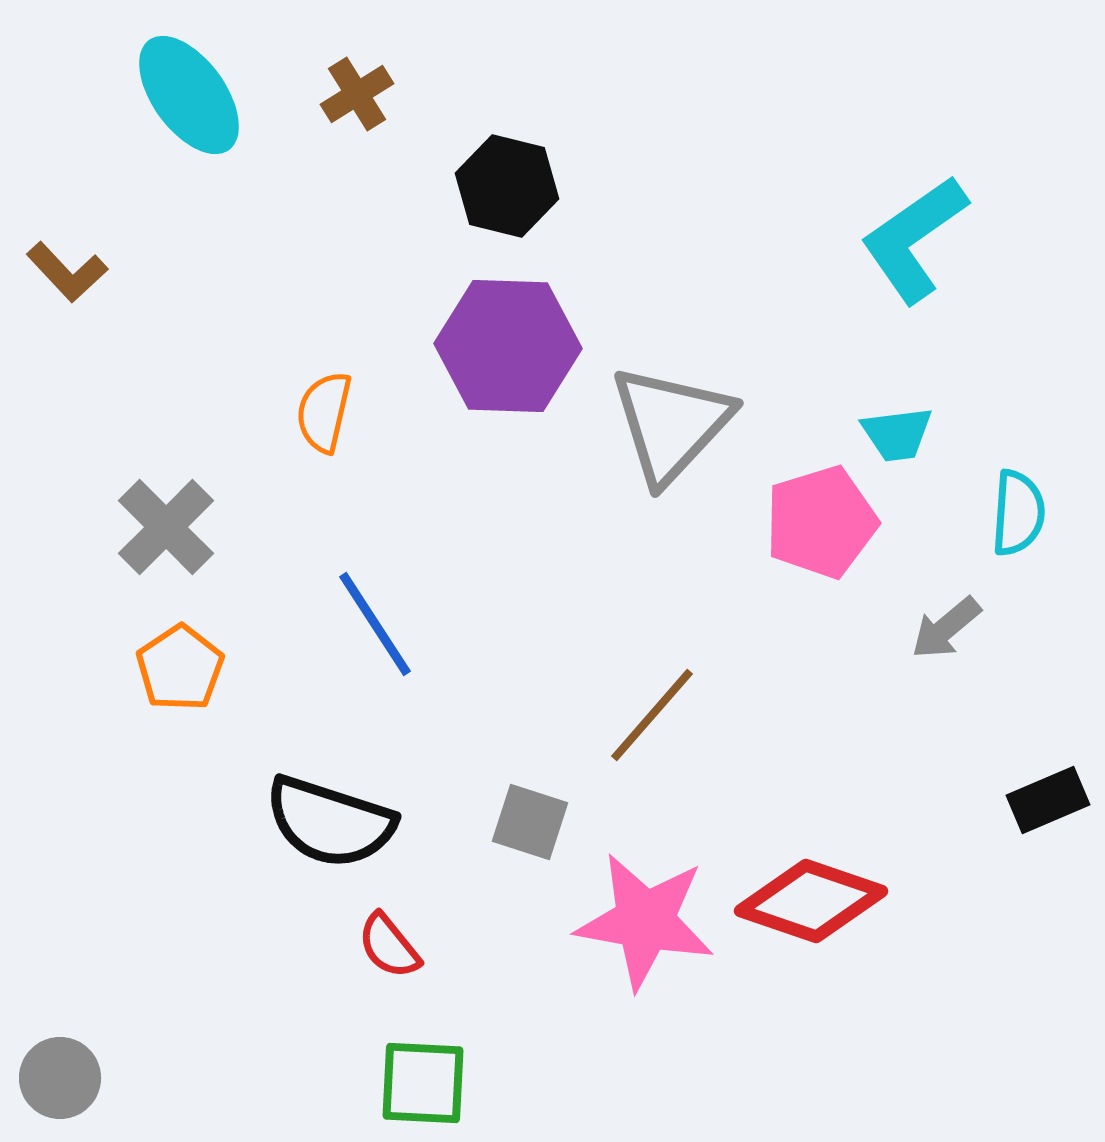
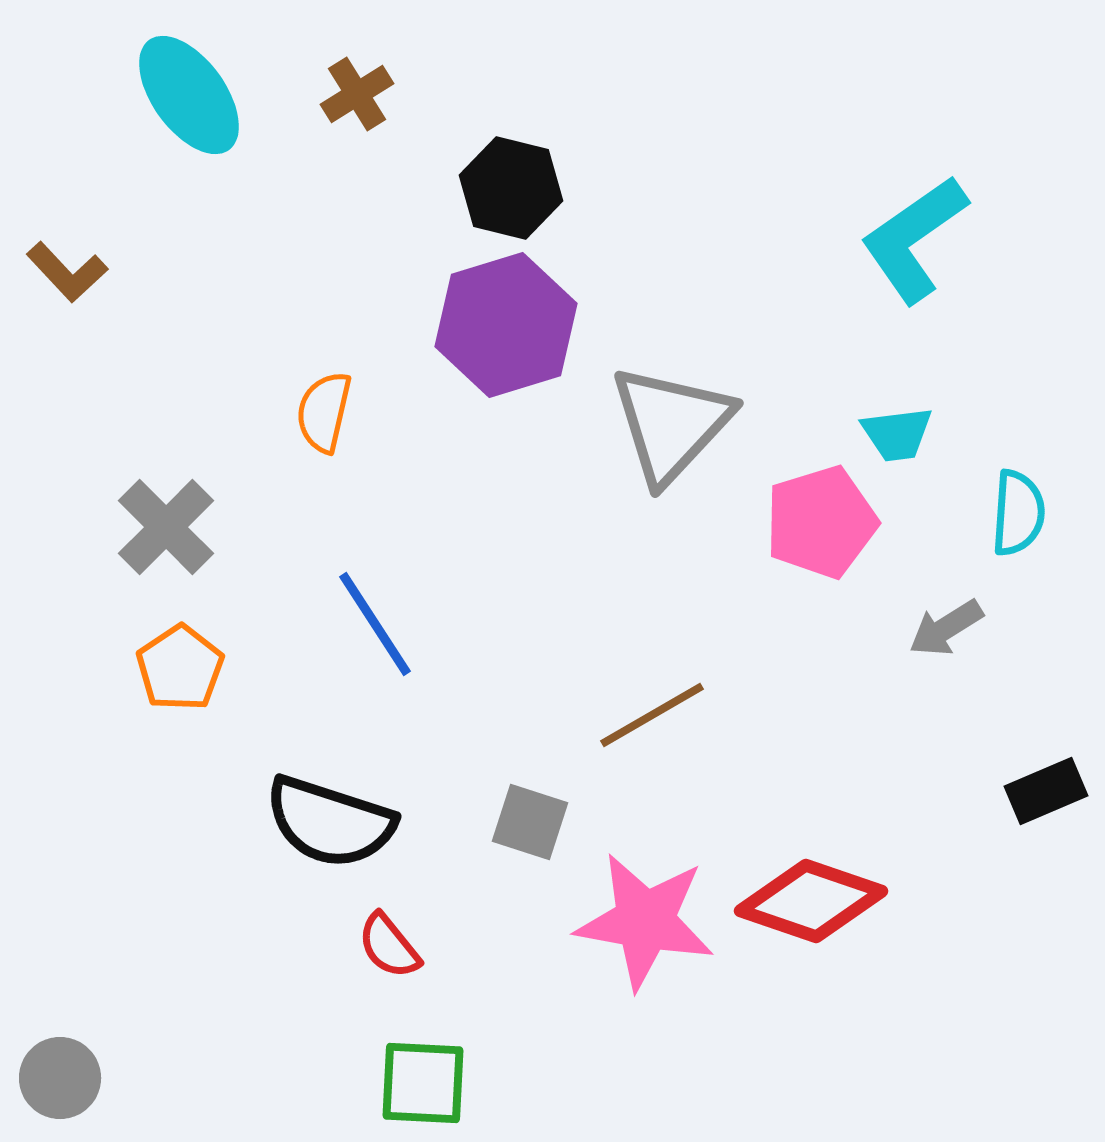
black hexagon: moved 4 px right, 2 px down
purple hexagon: moved 2 px left, 21 px up; rotated 19 degrees counterclockwise
gray arrow: rotated 8 degrees clockwise
brown line: rotated 19 degrees clockwise
black rectangle: moved 2 px left, 9 px up
